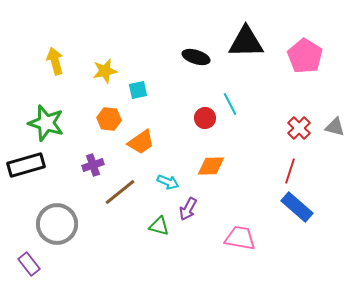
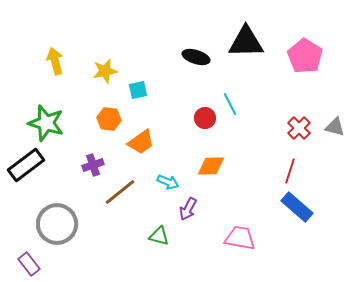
black rectangle: rotated 21 degrees counterclockwise
green triangle: moved 10 px down
